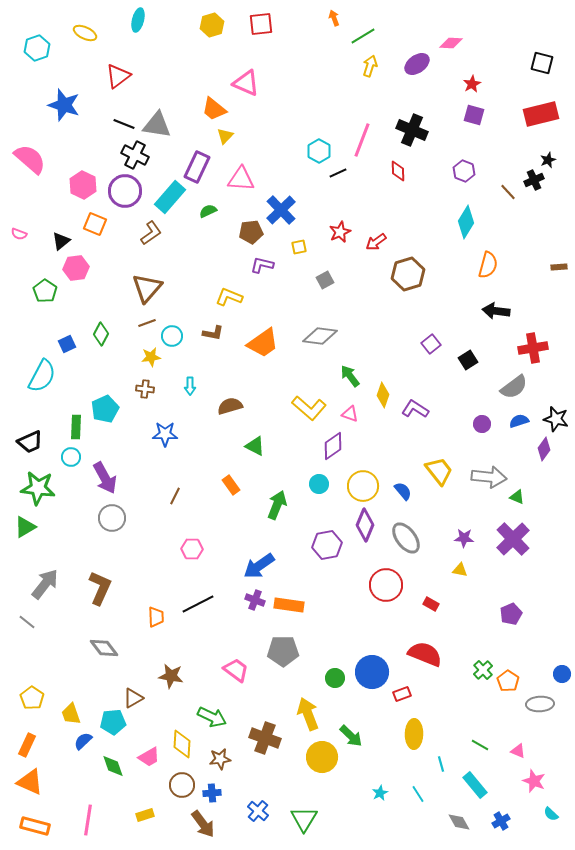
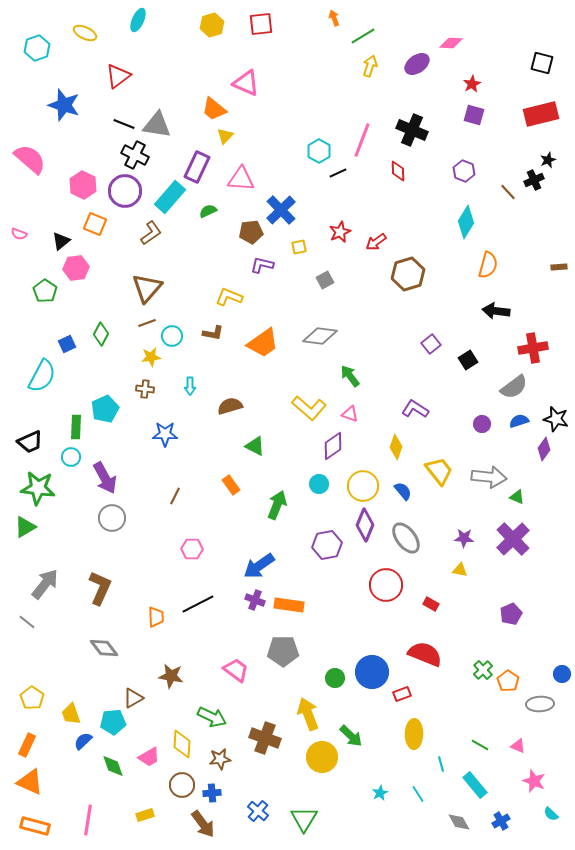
cyan ellipse at (138, 20): rotated 10 degrees clockwise
yellow diamond at (383, 395): moved 13 px right, 52 px down
pink triangle at (518, 751): moved 5 px up
